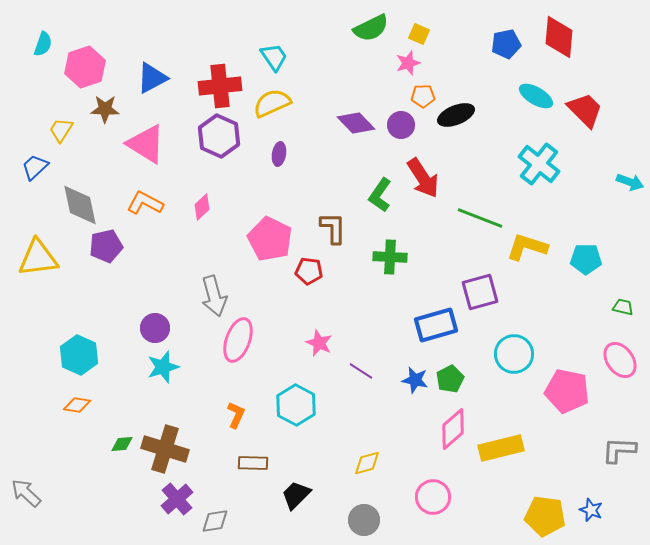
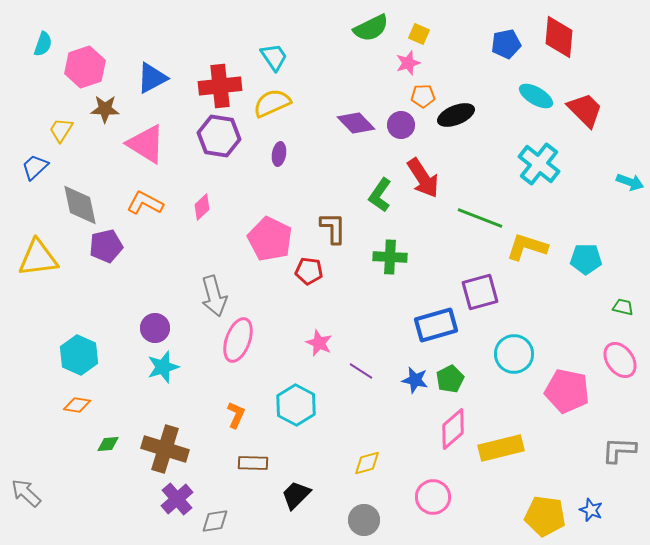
purple hexagon at (219, 136): rotated 15 degrees counterclockwise
green diamond at (122, 444): moved 14 px left
